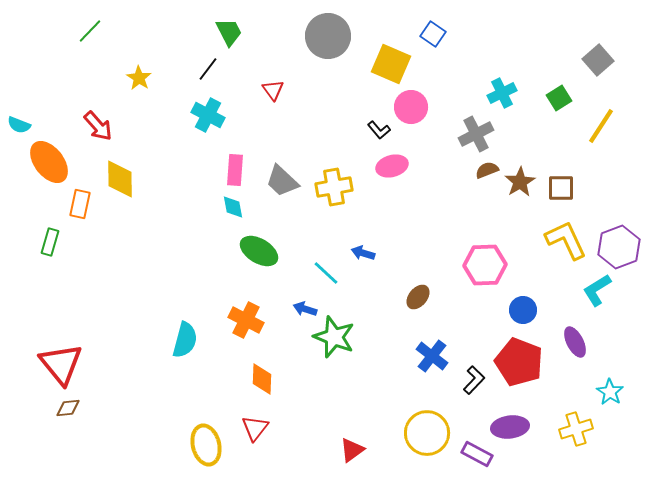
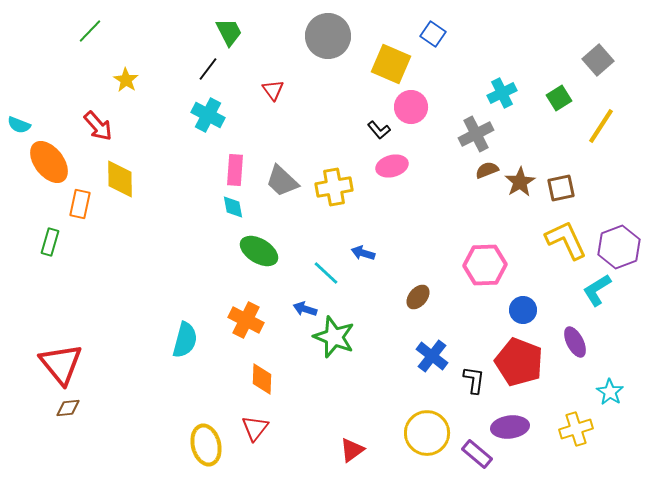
yellow star at (139, 78): moved 13 px left, 2 px down
brown square at (561, 188): rotated 12 degrees counterclockwise
black L-shape at (474, 380): rotated 36 degrees counterclockwise
purple rectangle at (477, 454): rotated 12 degrees clockwise
